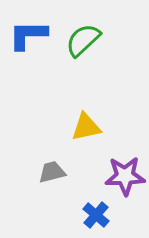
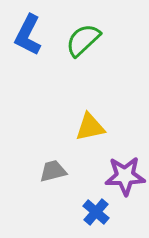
blue L-shape: rotated 63 degrees counterclockwise
yellow triangle: moved 4 px right
gray trapezoid: moved 1 px right, 1 px up
blue cross: moved 3 px up
